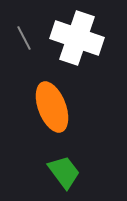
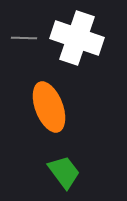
gray line: rotated 60 degrees counterclockwise
orange ellipse: moved 3 px left
